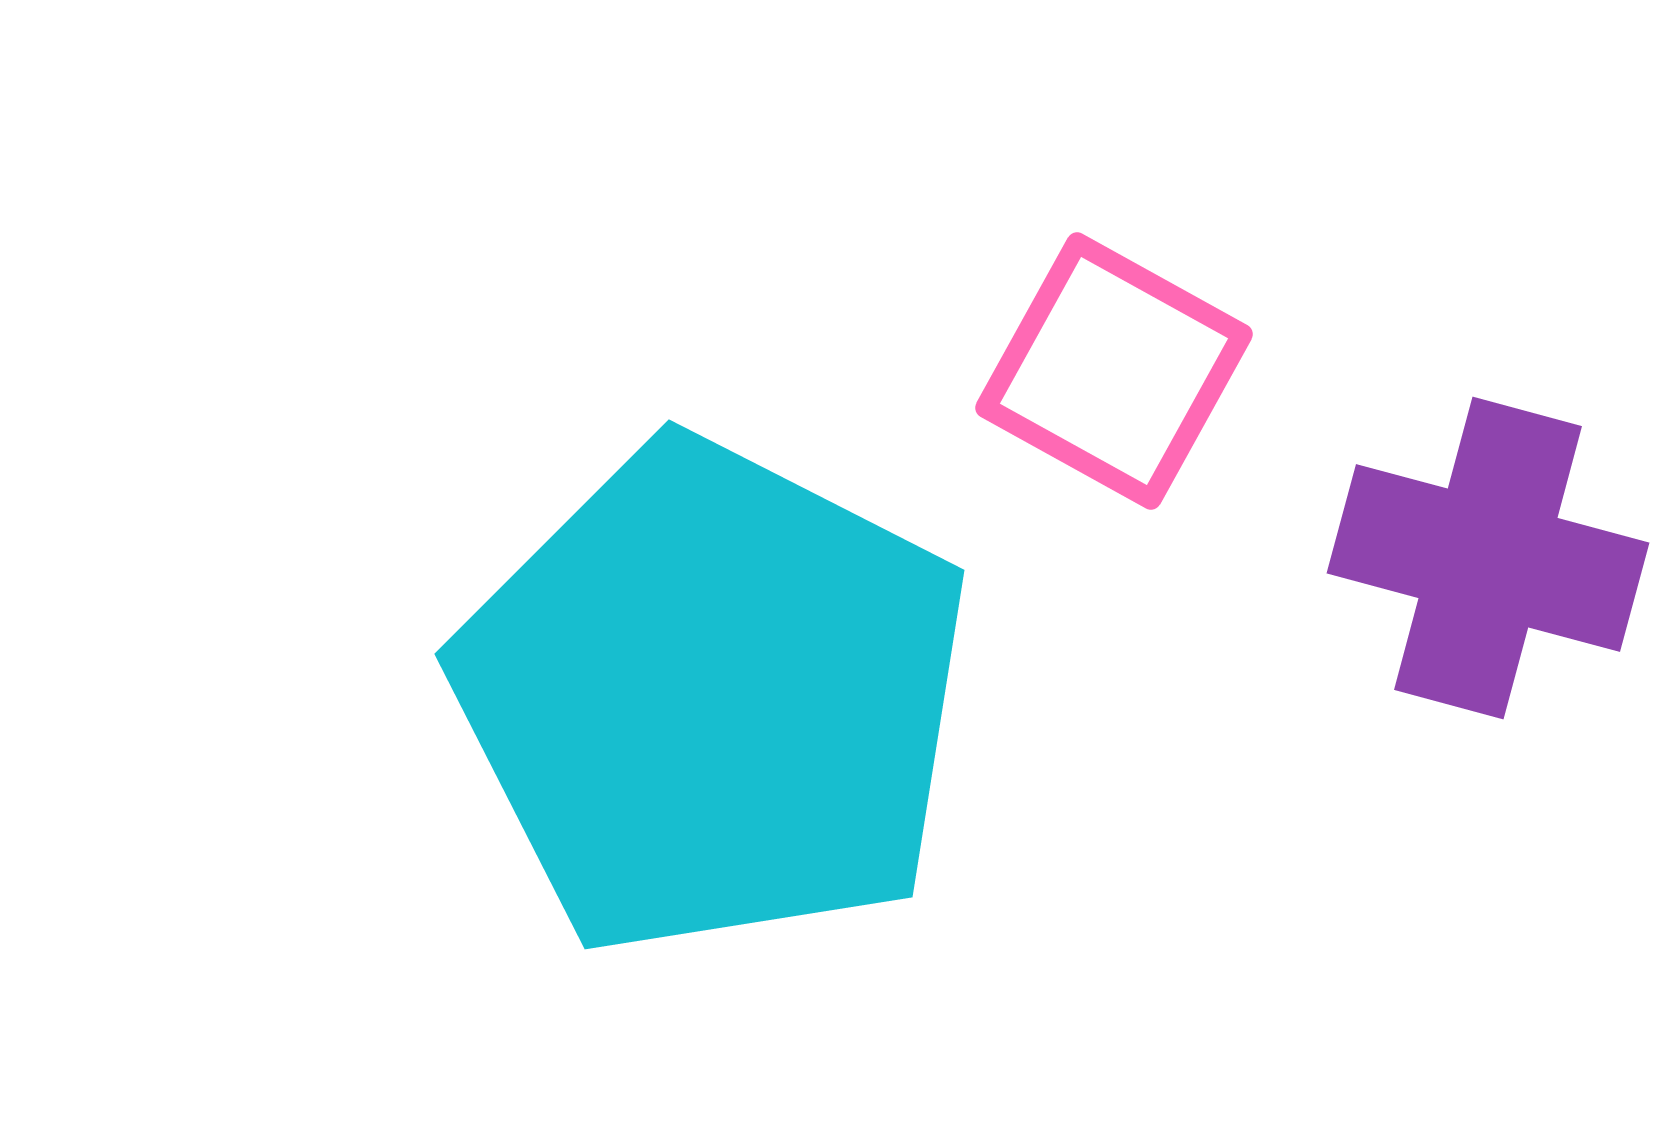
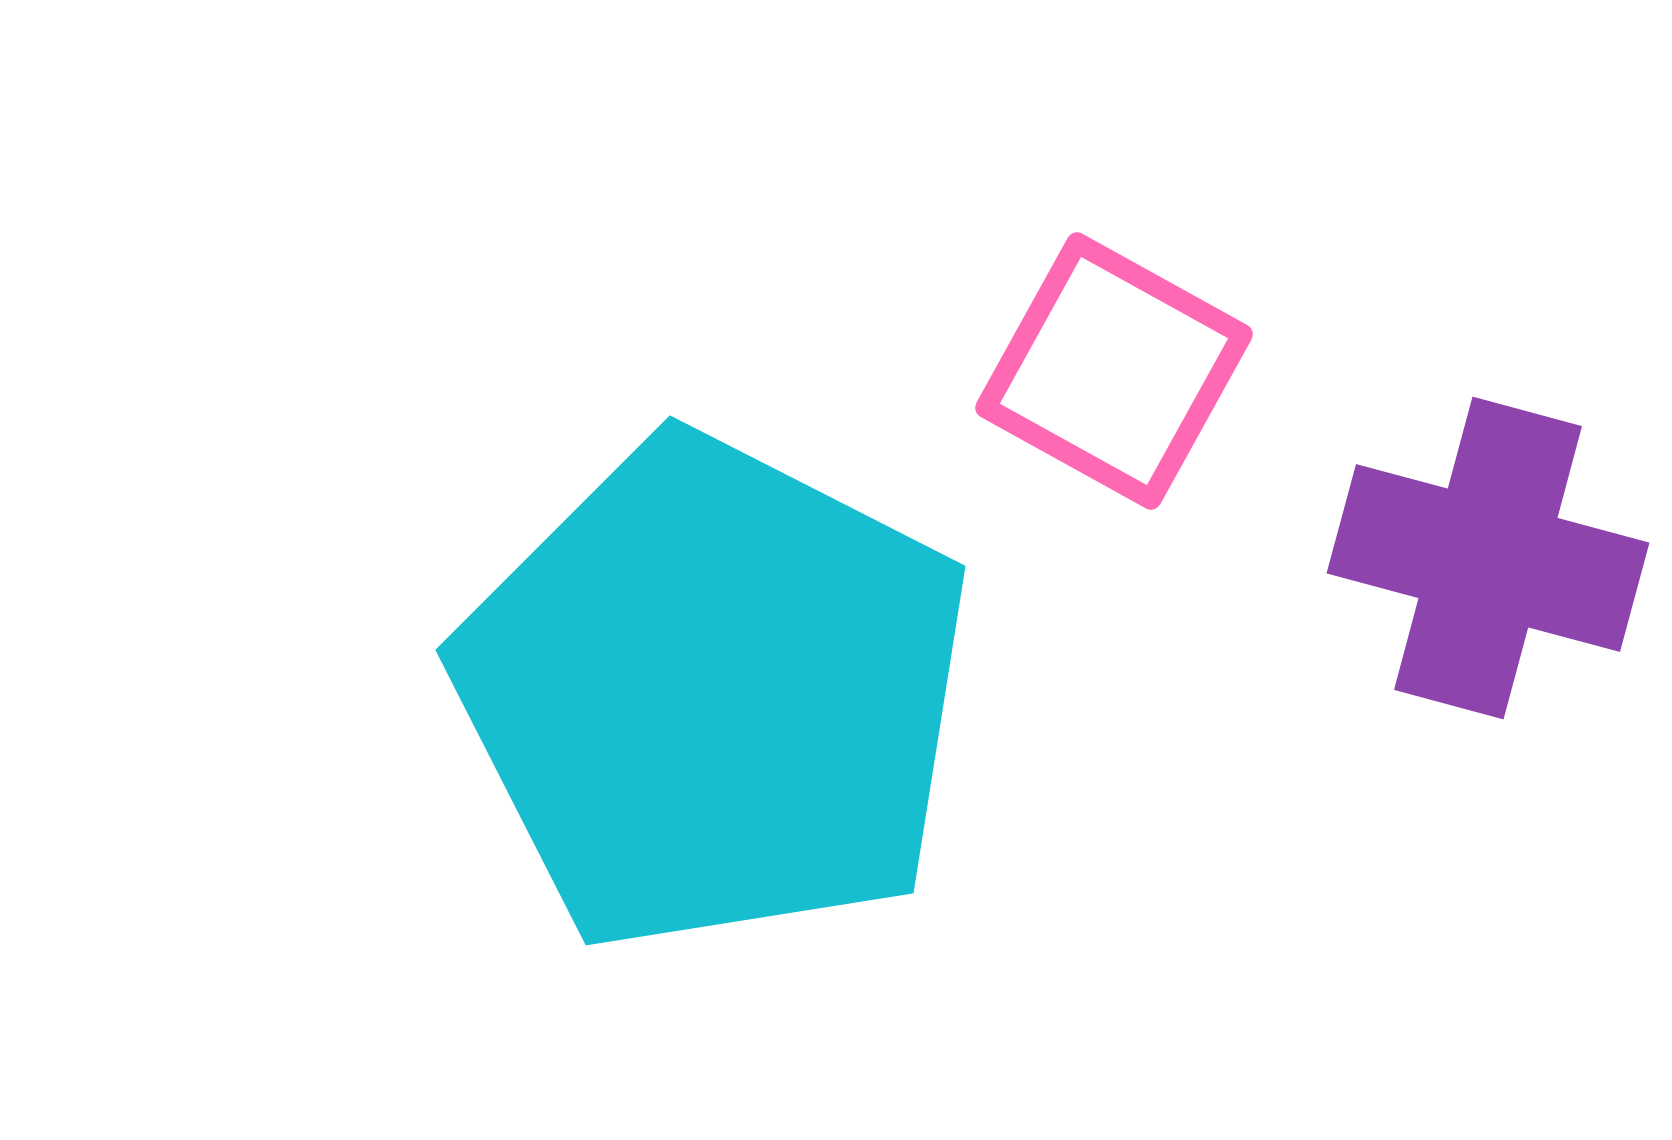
cyan pentagon: moved 1 px right, 4 px up
